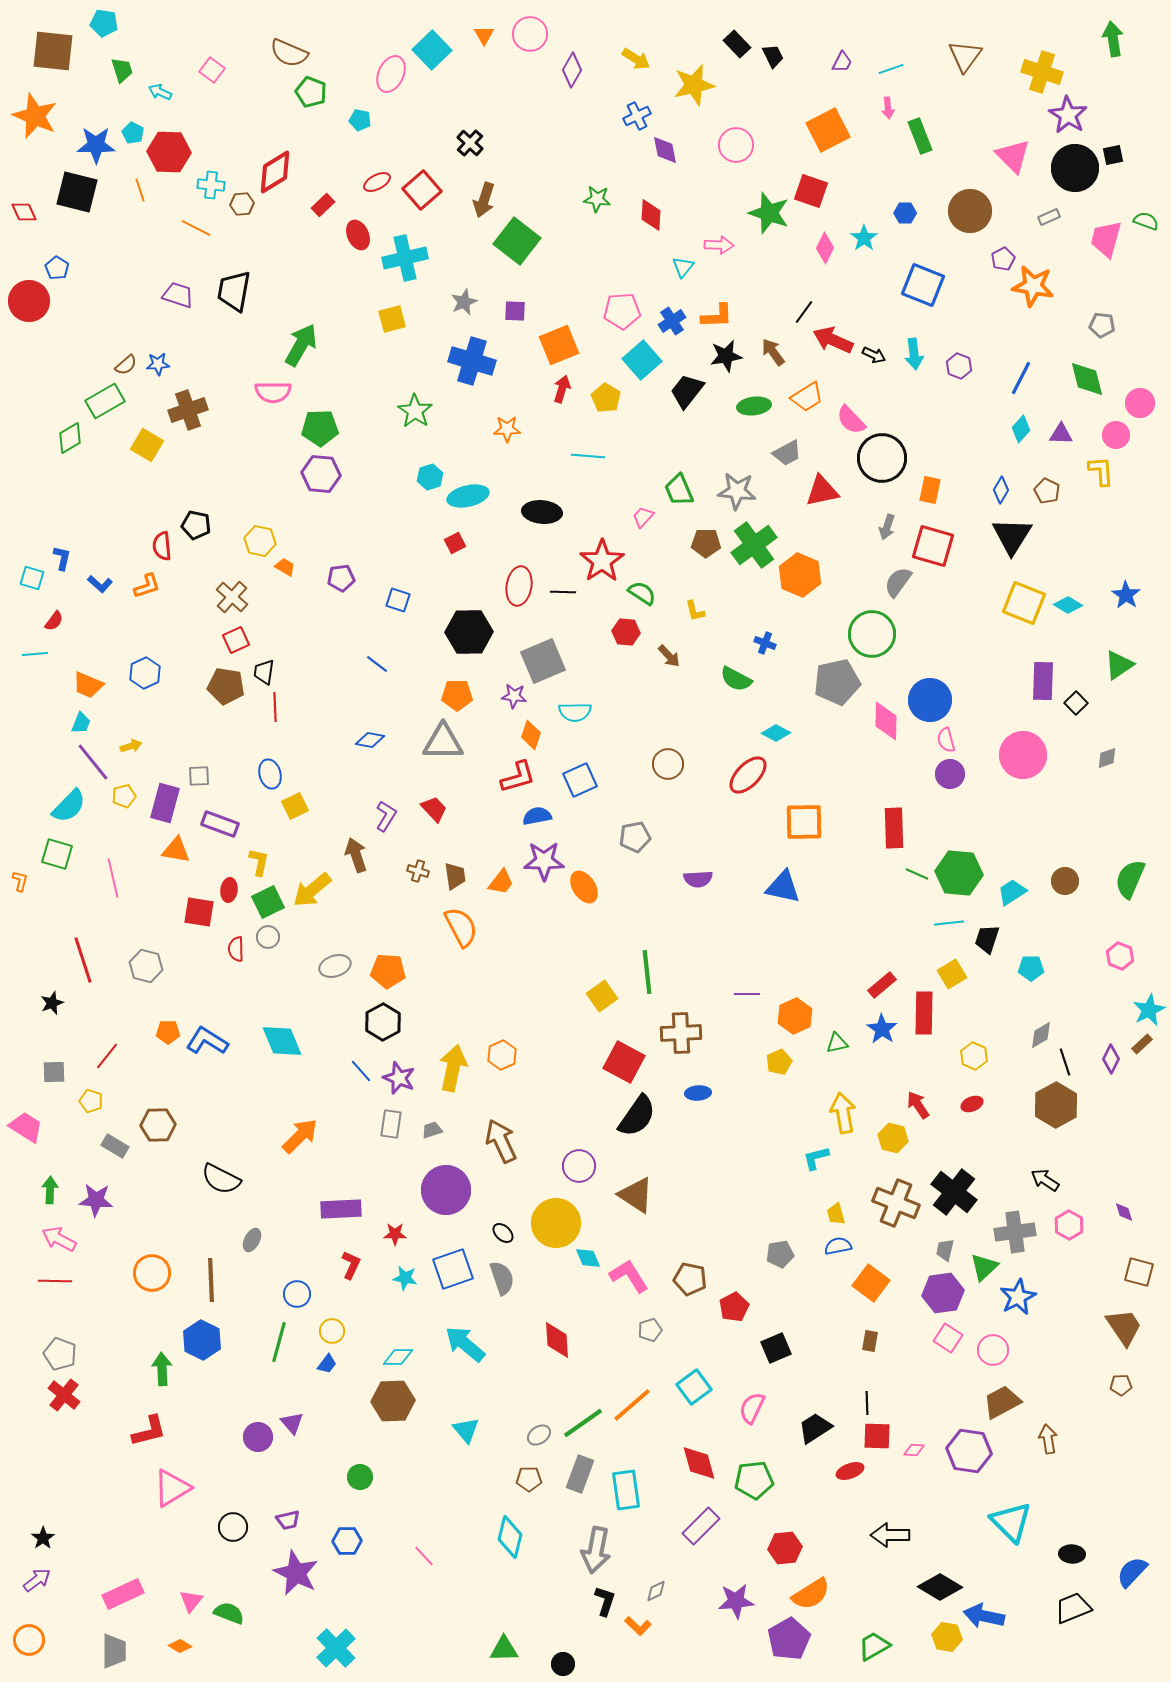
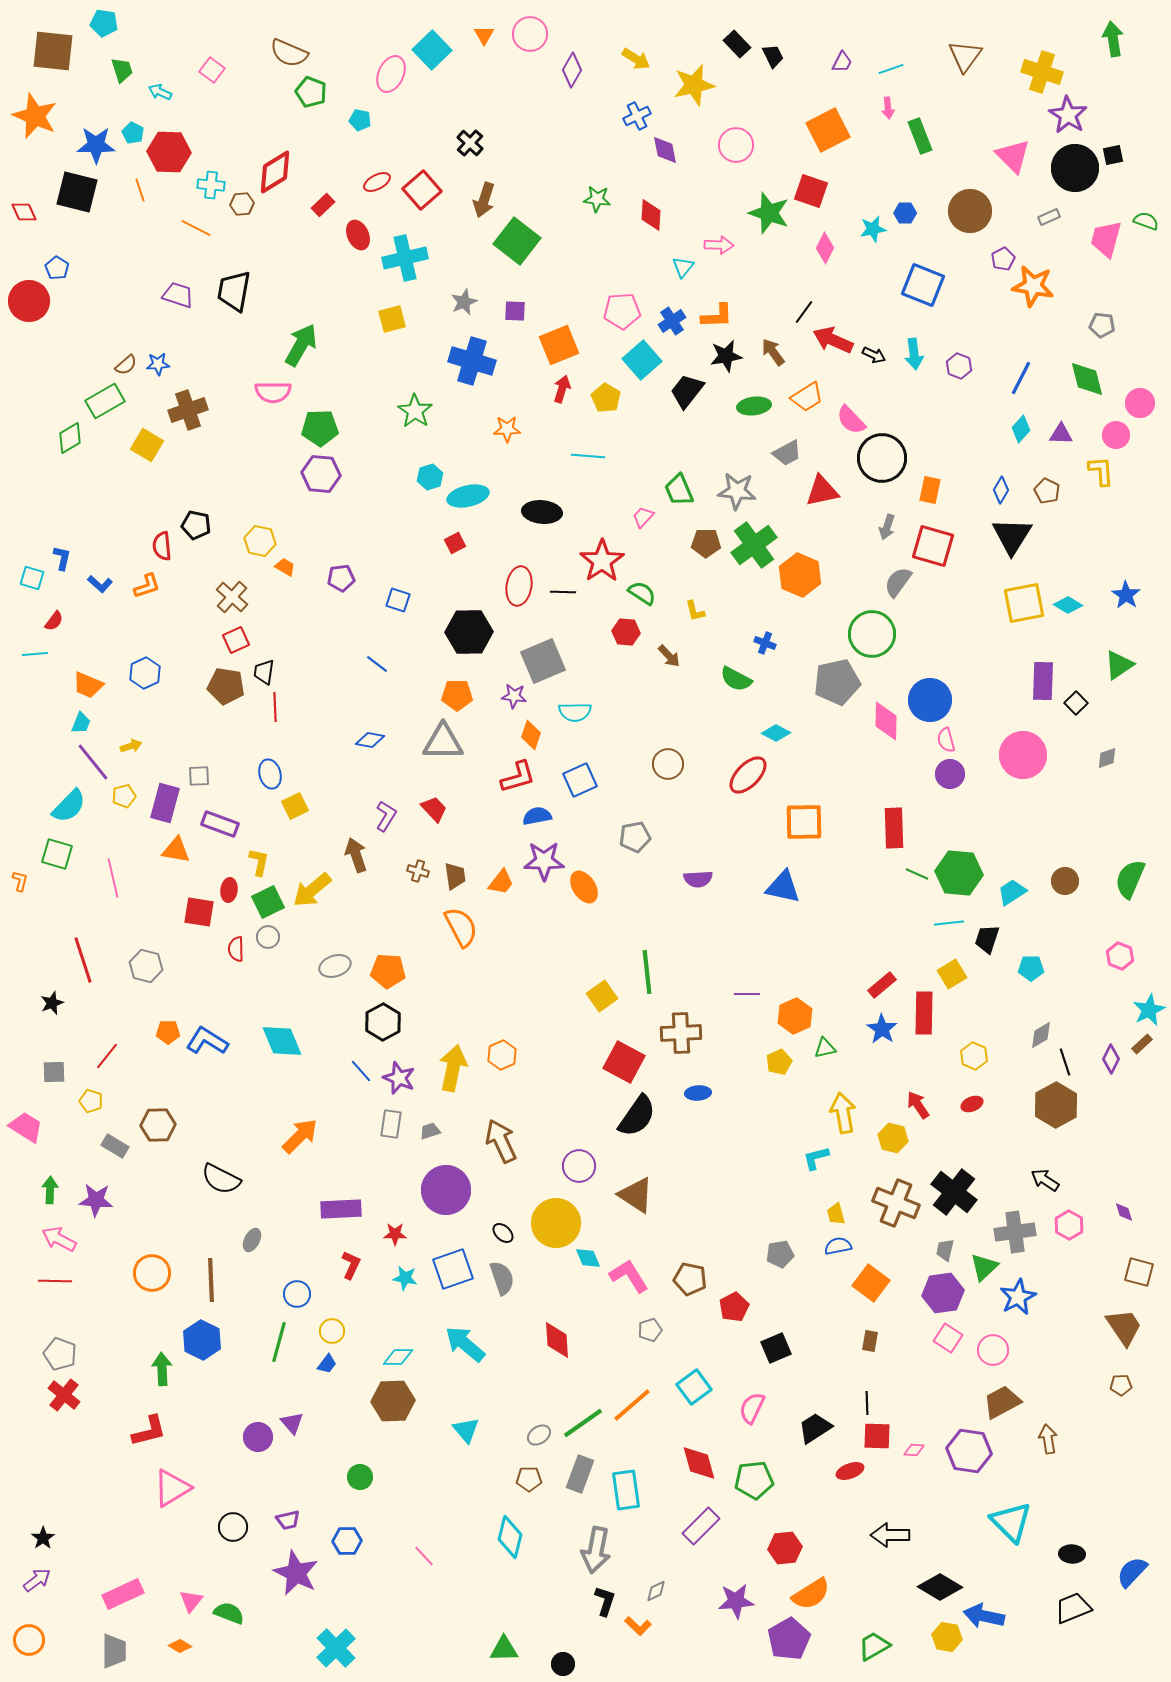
cyan star at (864, 238): moved 9 px right, 9 px up; rotated 24 degrees clockwise
yellow square at (1024, 603): rotated 33 degrees counterclockwise
green triangle at (837, 1043): moved 12 px left, 5 px down
gray trapezoid at (432, 1130): moved 2 px left, 1 px down
